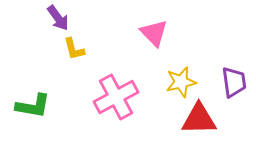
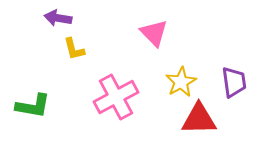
purple arrow: rotated 136 degrees clockwise
yellow star: rotated 16 degrees counterclockwise
